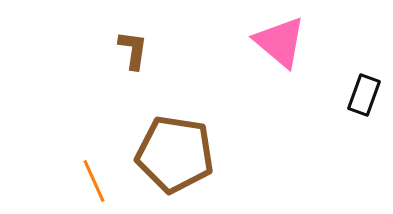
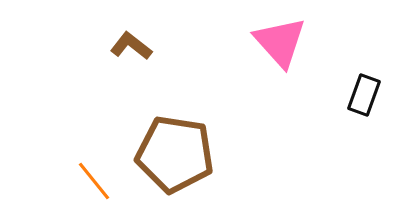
pink triangle: rotated 8 degrees clockwise
brown L-shape: moved 2 px left, 4 px up; rotated 60 degrees counterclockwise
orange line: rotated 15 degrees counterclockwise
